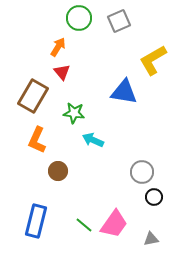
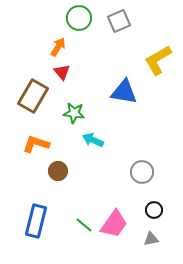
yellow L-shape: moved 5 px right
orange L-shape: moved 1 px left, 4 px down; rotated 84 degrees clockwise
black circle: moved 13 px down
